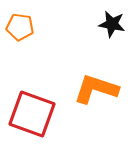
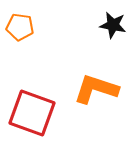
black star: moved 1 px right, 1 px down
red square: moved 1 px up
